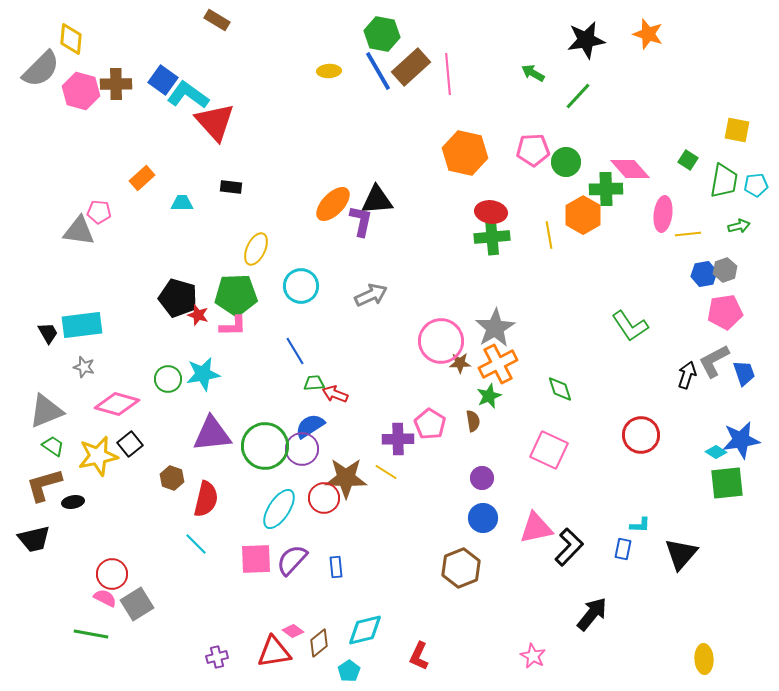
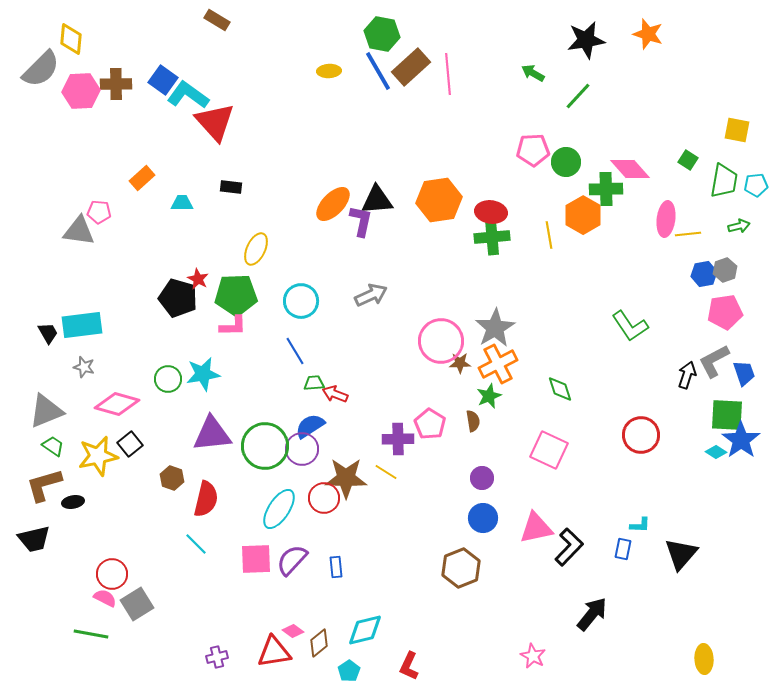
pink hexagon at (81, 91): rotated 18 degrees counterclockwise
orange hexagon at (465, 153): moved 26 px left, 47 px down; rotated 21 degrees counterclockwise
pink ellipse at (663, 214): moved 3 px right, 5 px down
cyan circle at (301, 286): moved 15 px down
red star at (198, 315): moved 36 px up; rotated 10 degrees clockwise
blue star at (741, 440): rotated 27 degrees counterclockwise
green square at (727, 483): moved 68 px up; rotated 9 degrees clockwise
red L-shape at (419, 656): moved 10 px left, 10 px down
